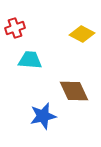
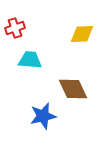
yellow diamond: rotated 30 degrees counterclockwise
brown diamond: moved 1 px left, 2 px up
